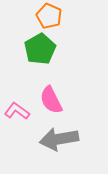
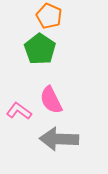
green pentagon: rotated 8 degrees counterclockwise
pink L-shape: moved 2 px right
gray arrow: rotated 12 degrees clockwise
